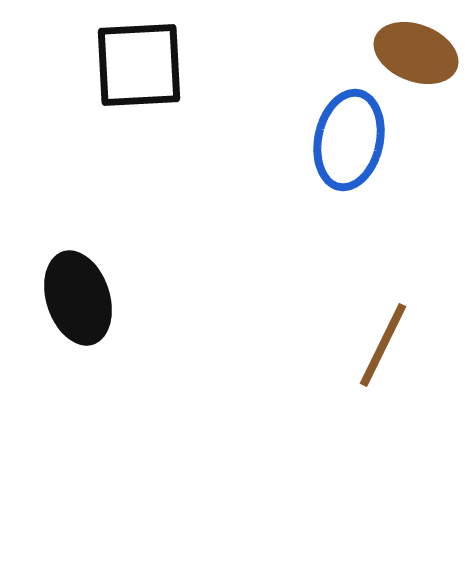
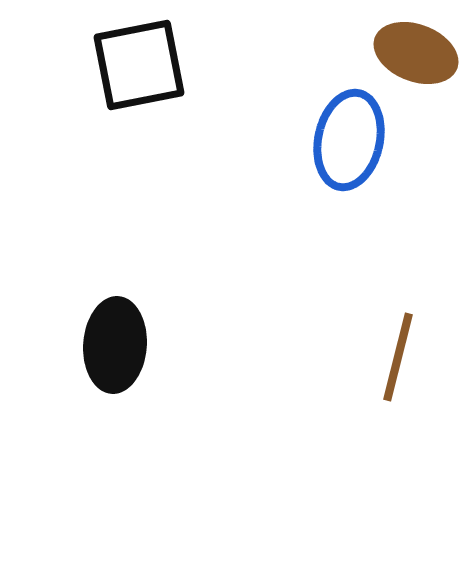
black square: rotated 8 degrees counterclockwise
black ellipse: moved 37 px right, 47 px down; rotated 22 degrees clockwise
brown line: moved 15 px right, 12 px down; rotated 12 degrees counterclockwise
